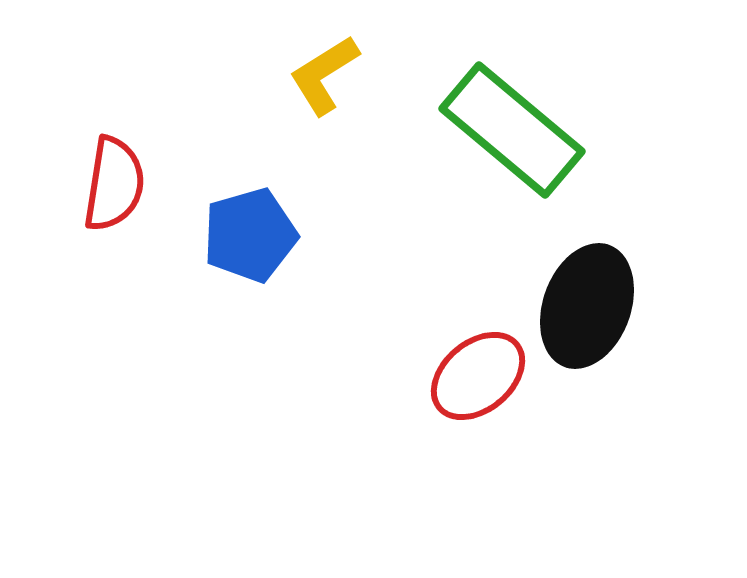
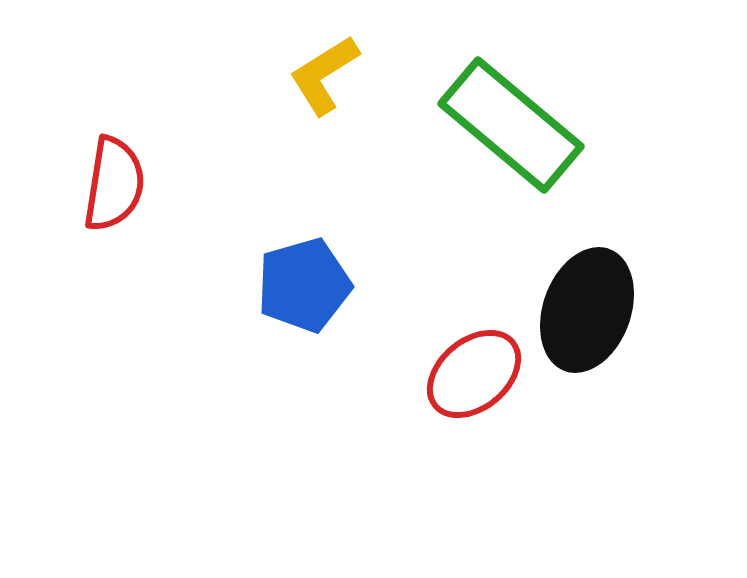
green rectangle: moved 1 px left, 5 px up
blue pentagon: moved 54 px right, 50 px down
black ellipse: moved 4 px down
red ellipse: moved 4 px left, 2 px up
